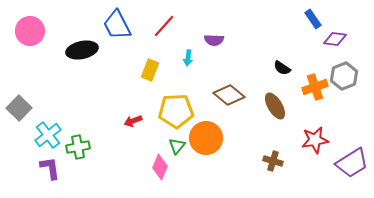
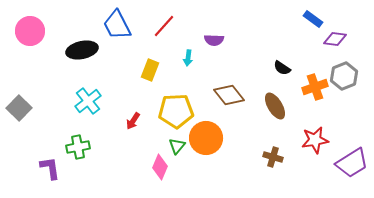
blue rectangle: rotated 18 degrees counterclockwise
brown diamond: rotated 12 degrees clockwise
red arrow: rotated 36 degrees counterclockwise
cyan cross: moved 40 px right, 34 px up
brown cross: moved 4 px up
